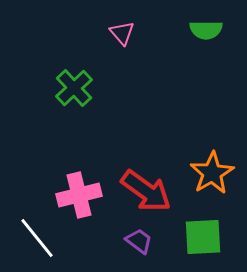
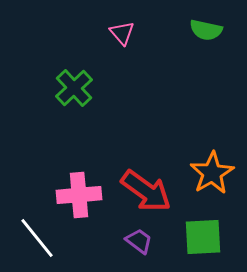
green semicircle: rotated 12 degrees clockwise
pink cross: rotated 9 degrees clockwise
